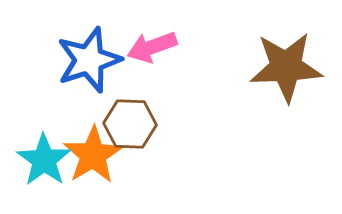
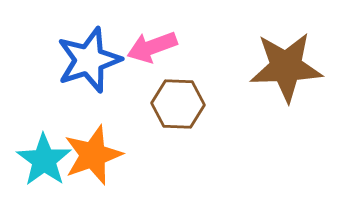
brown hexagon: moved 48 px right, 20 px up
orange star: rotated 12 degrees clockwise
